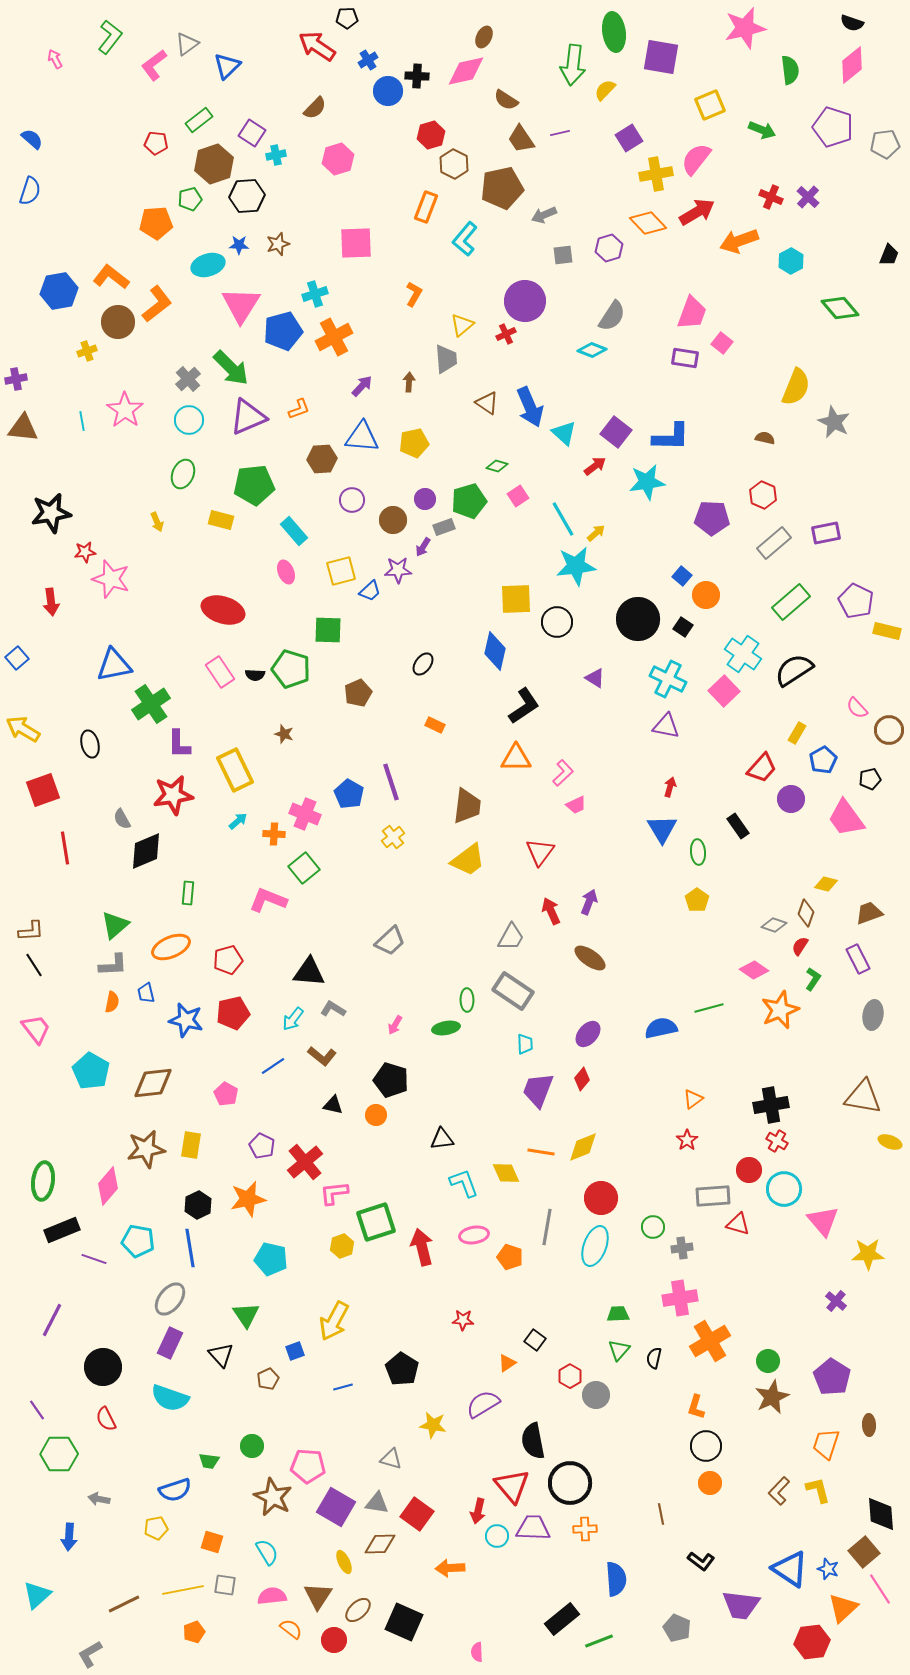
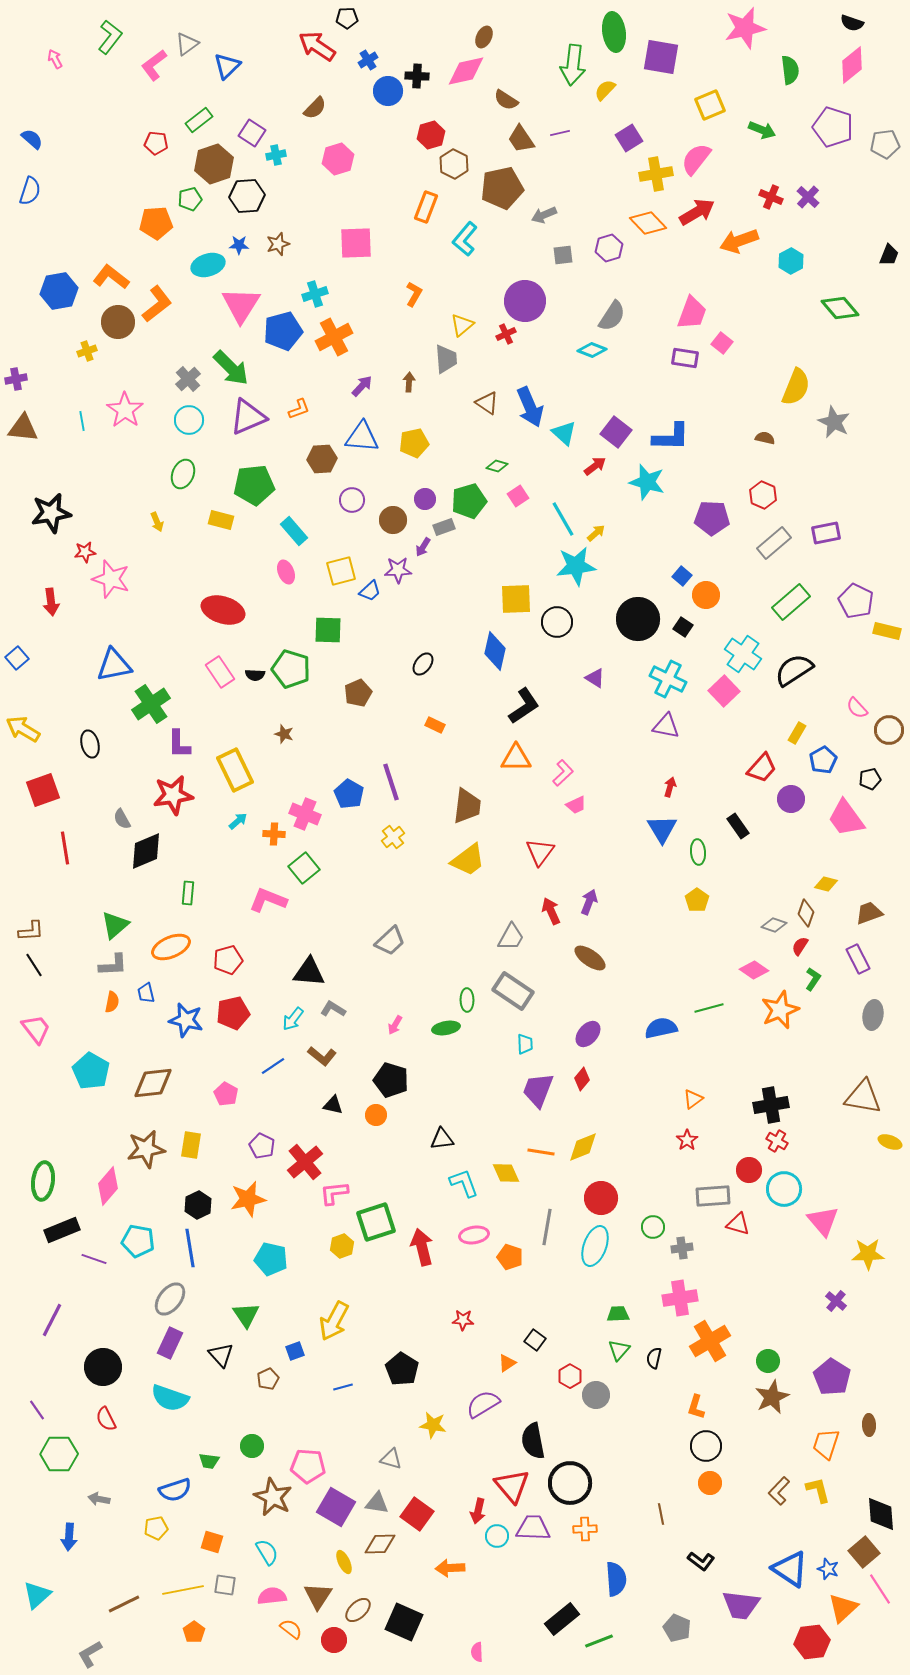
cyan star at (647, 482): rotated 24 degrees clockwise
orange pentagon at (194, 1632): rotated 15 degrees counterclockwise
